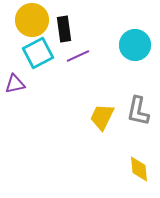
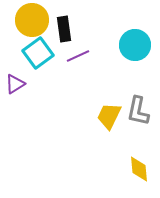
cyan square: rotated 8 degrees counterclockwise
purple triangle: rotated 20 degrees counterclockwise
yellow trapezoid: moved 7 px right, 1 px up
